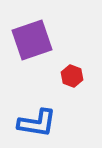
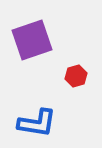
red hexagon: moved 4 px right; rotated 25 degrees clockwise
